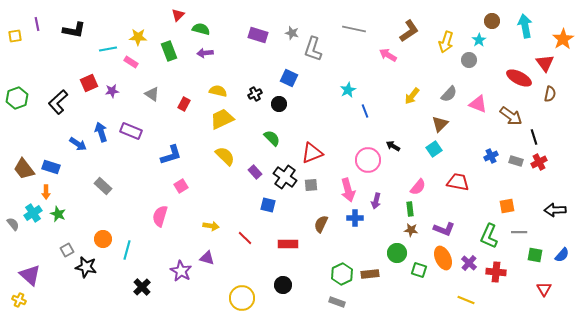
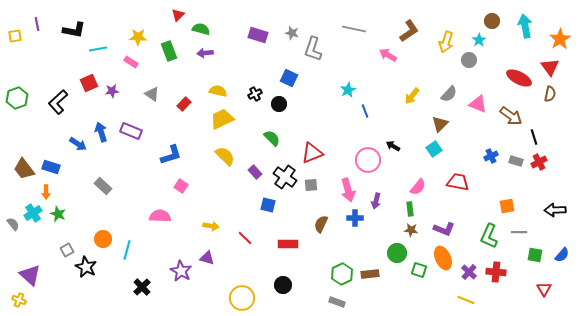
orange star at (563, 39): moved 3 px left
cyan line at (108, 49): moved 10 px left
red triangle at (545, 63): moved 5 px right, 4 px down
red rectangle at (184, 104): rotated 16 degrees clockwise
pink square at (181, 186): rotated 24 degrees counterclockwise
pink semicircle at (160, 216): rotated 75 degrees clockwise
purple cross at (469, 263): moved 9 px down
black star at (86, 267): rotated 15 degrees clockwise
